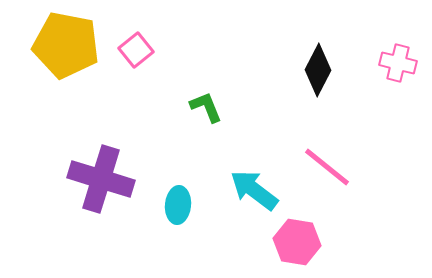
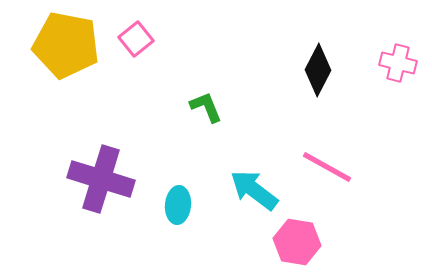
pink square: moved 11 px up
pink line: rotated 10 degrees counterclockwise
